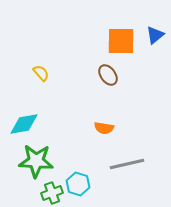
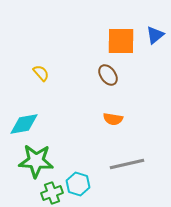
orange semicircle: moved 9 px right, 9 px up
